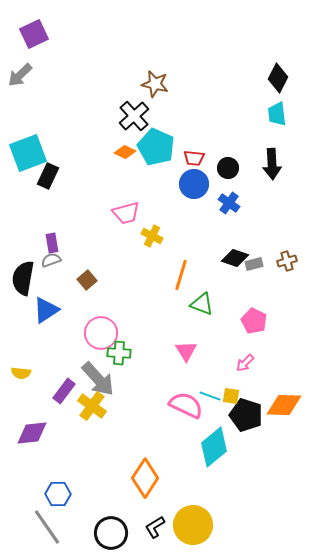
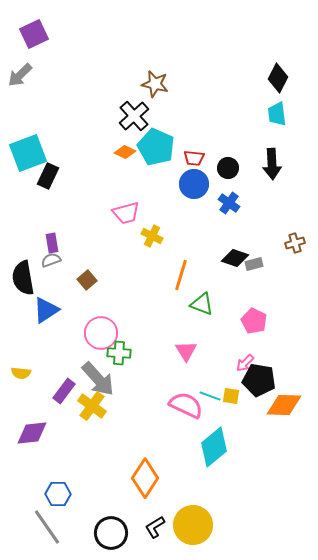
brown cross at (287, 261): moved 8 px right, 18 px up
black semicircle at (23, 278): rotated 20 degrees counterclockwise
black pentagon at (246, 415): moved 13 px right, 35 px up; rotated 8 degrees counterclockwise
